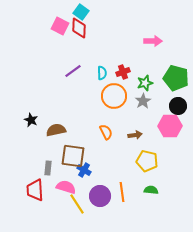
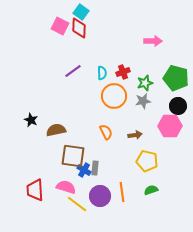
gray star: rotated 21 degrees clockwise
gray rectangle: moved 47 px right
green semicircle: rotated 24 degrees counterclockwise
yellow line: rotated 20 degrees counterclockwise
